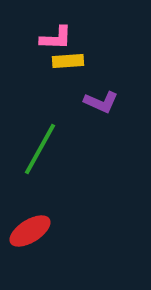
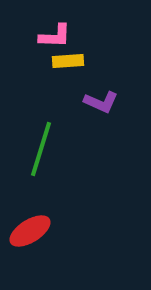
pink L-shape: moved 1 px left, 2 px up
green line: moved 1 px right; rotated 12 degrees counterclockwise
